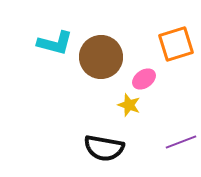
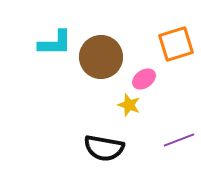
cyan L-shape: rotated 15 degrees counterclockwise
purple line: moved 2 px left, 2 px up
